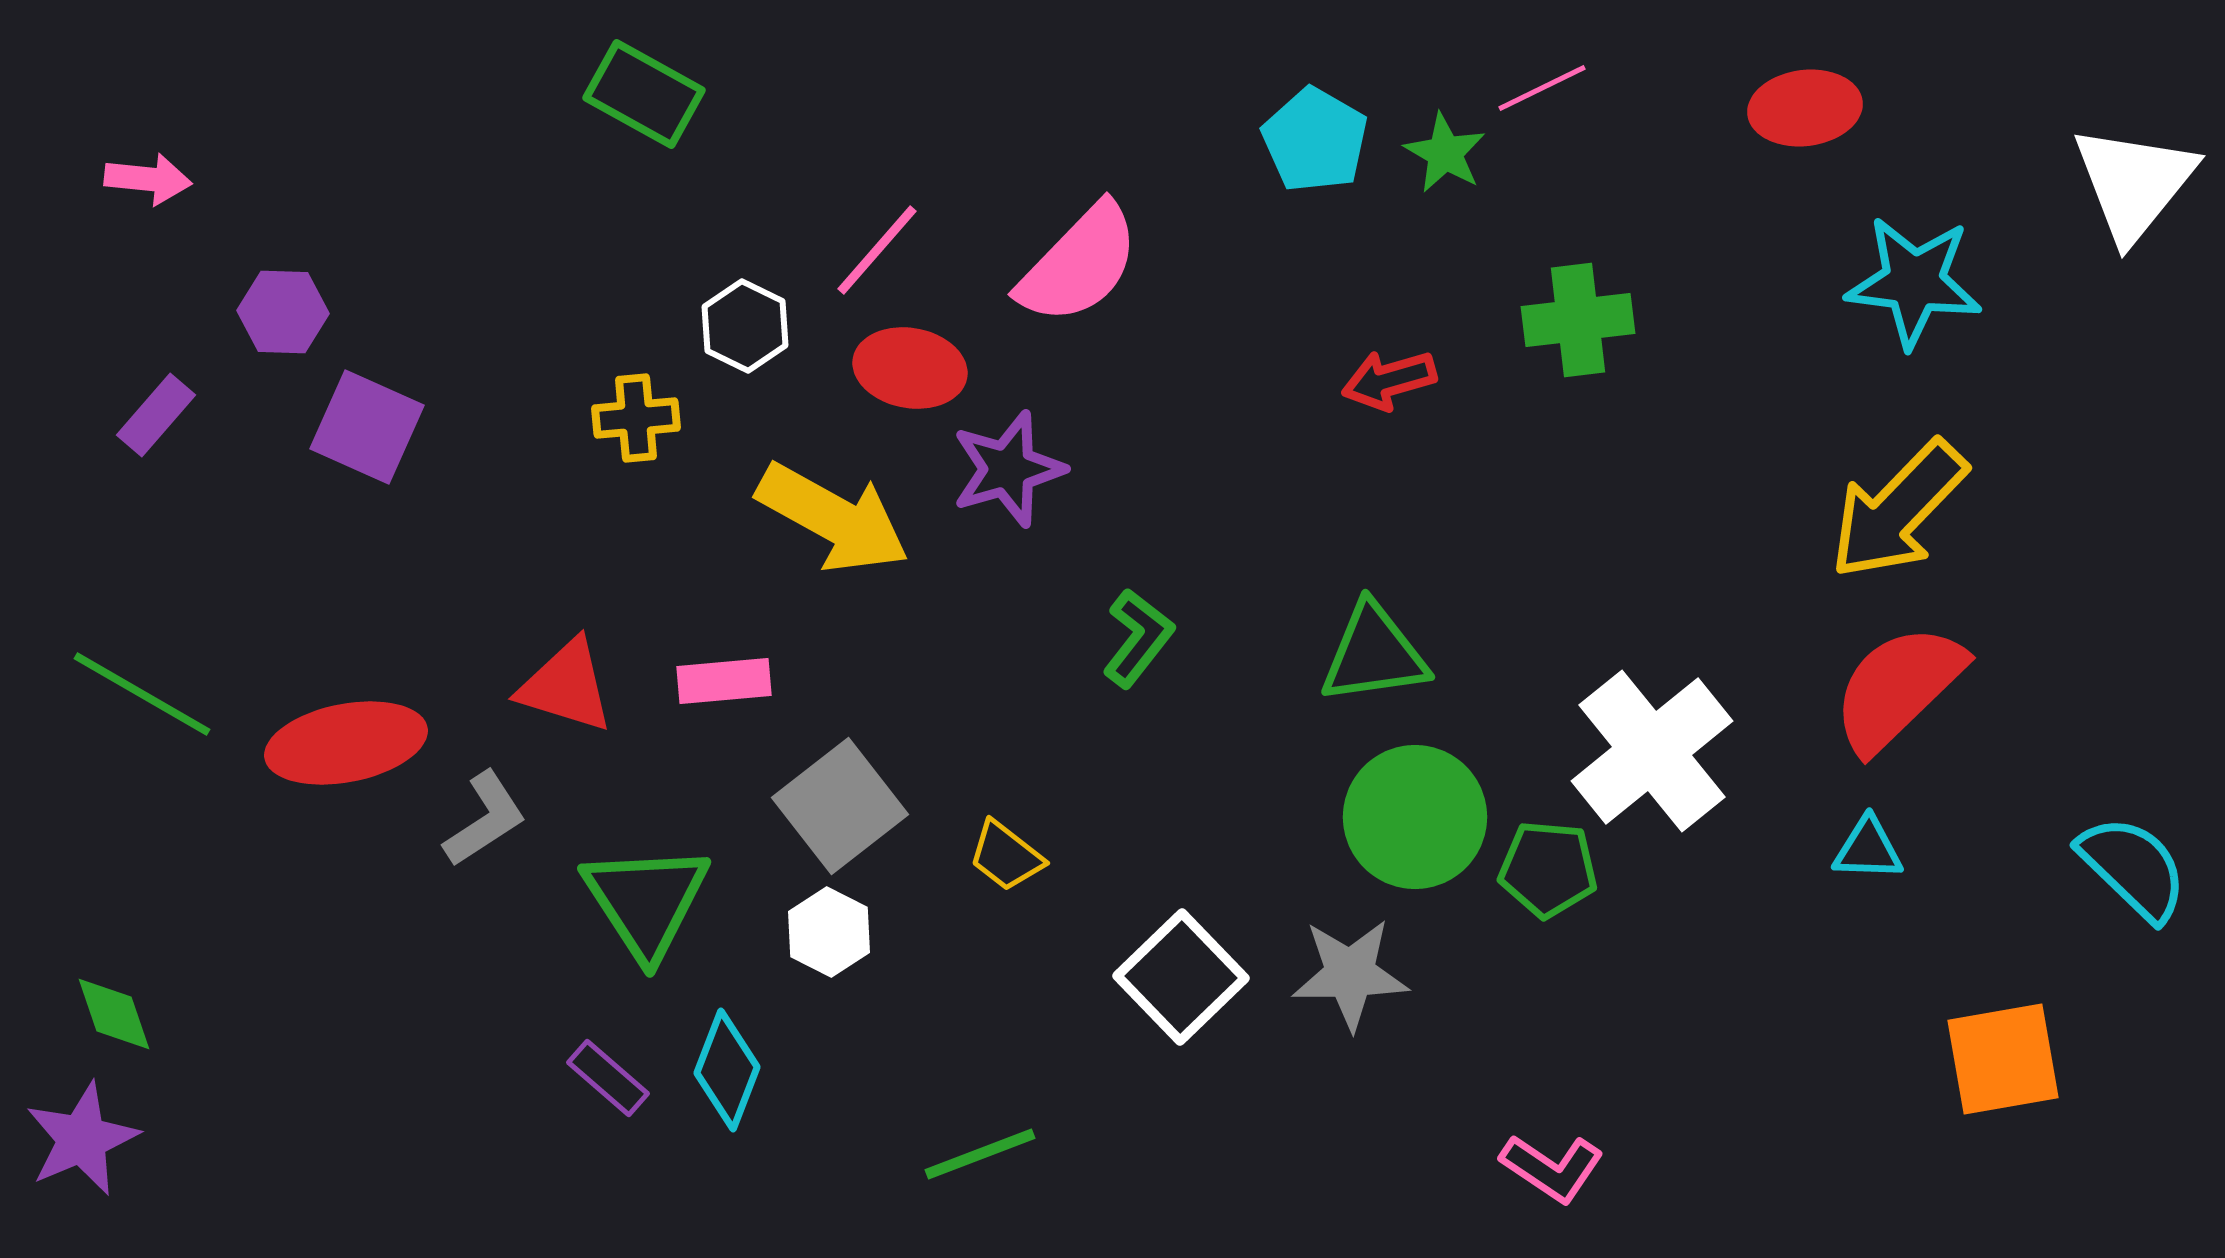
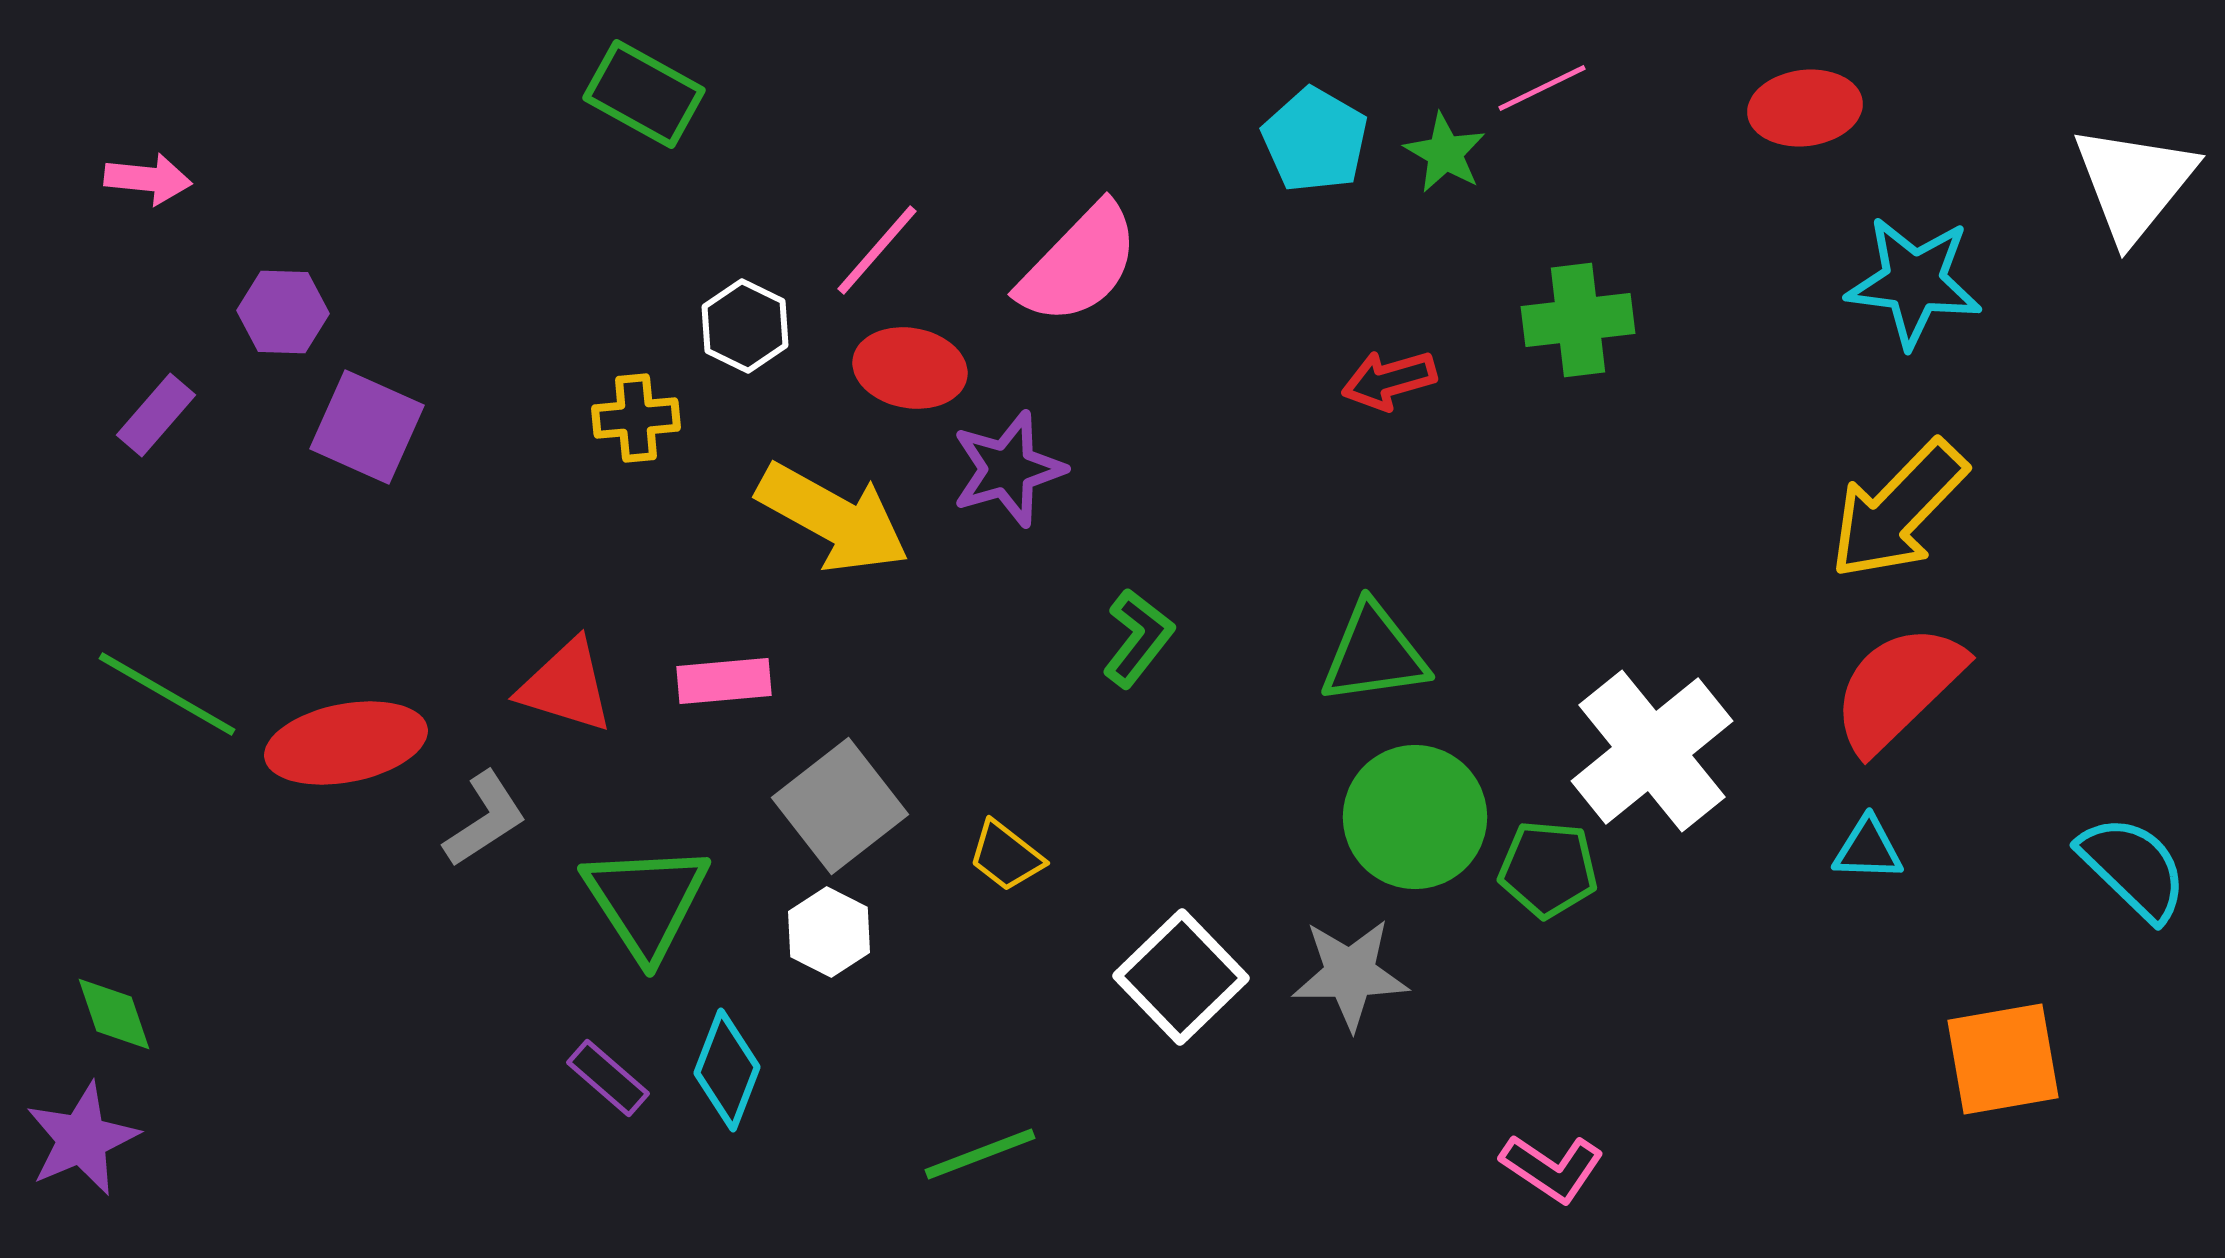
green line at (142, 694): moved 25 px right
